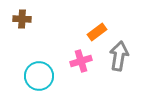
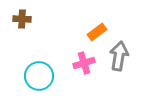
pink cross: moved 3 px right, 2 px down
